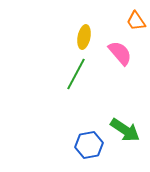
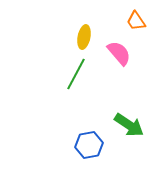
pink semicircle: moved 1 px left
green arrow: moved 4 px right, 5 px up
